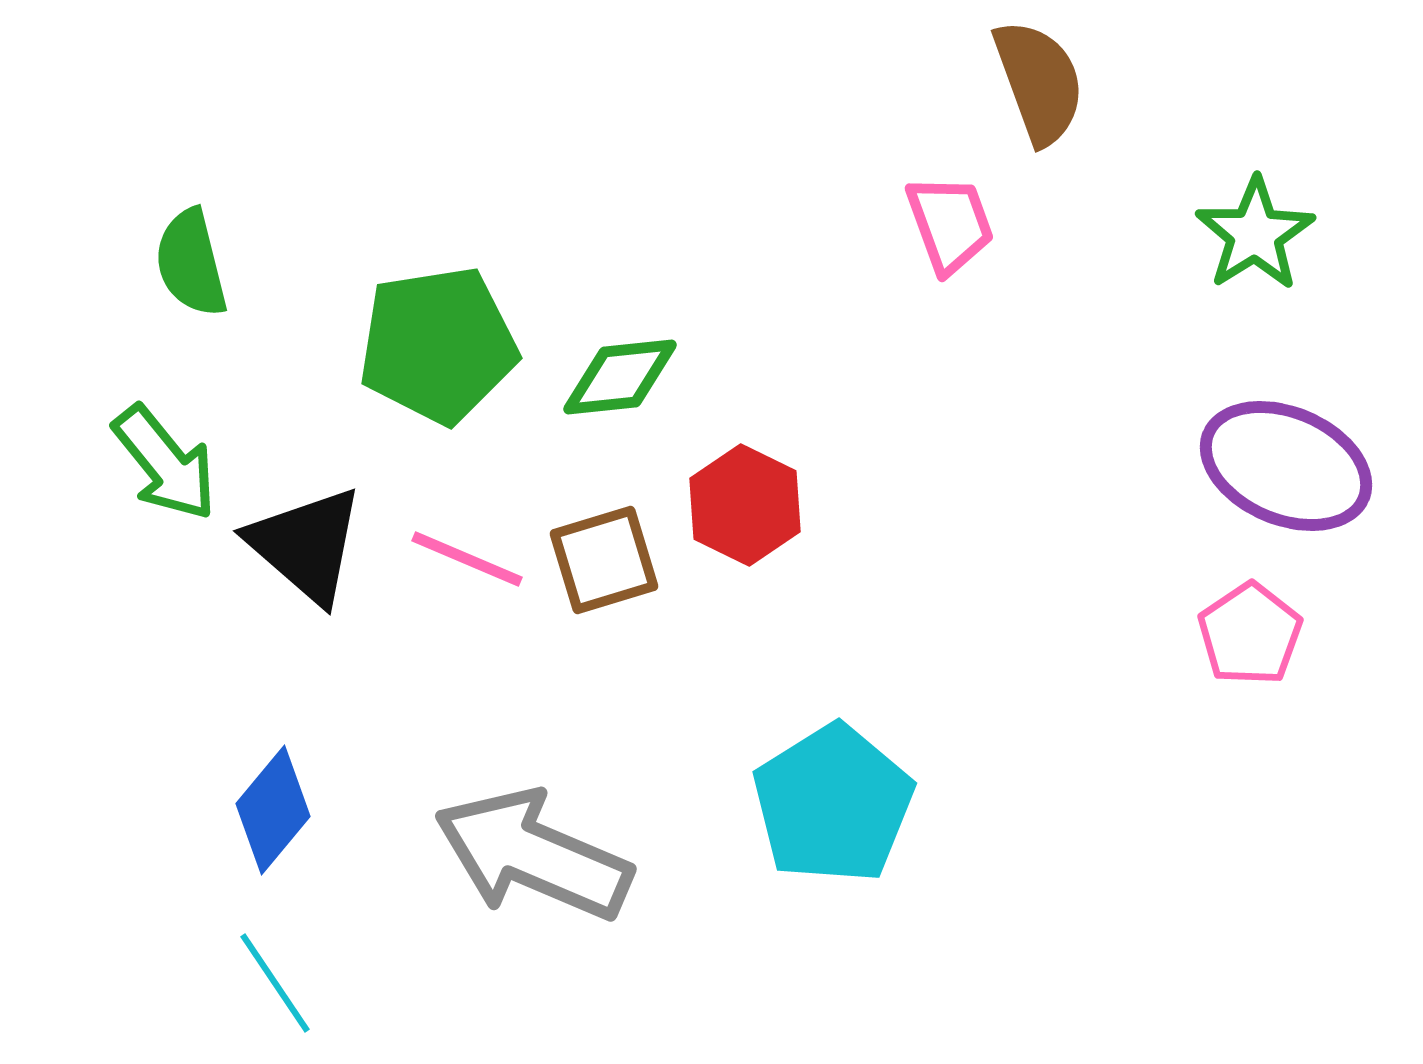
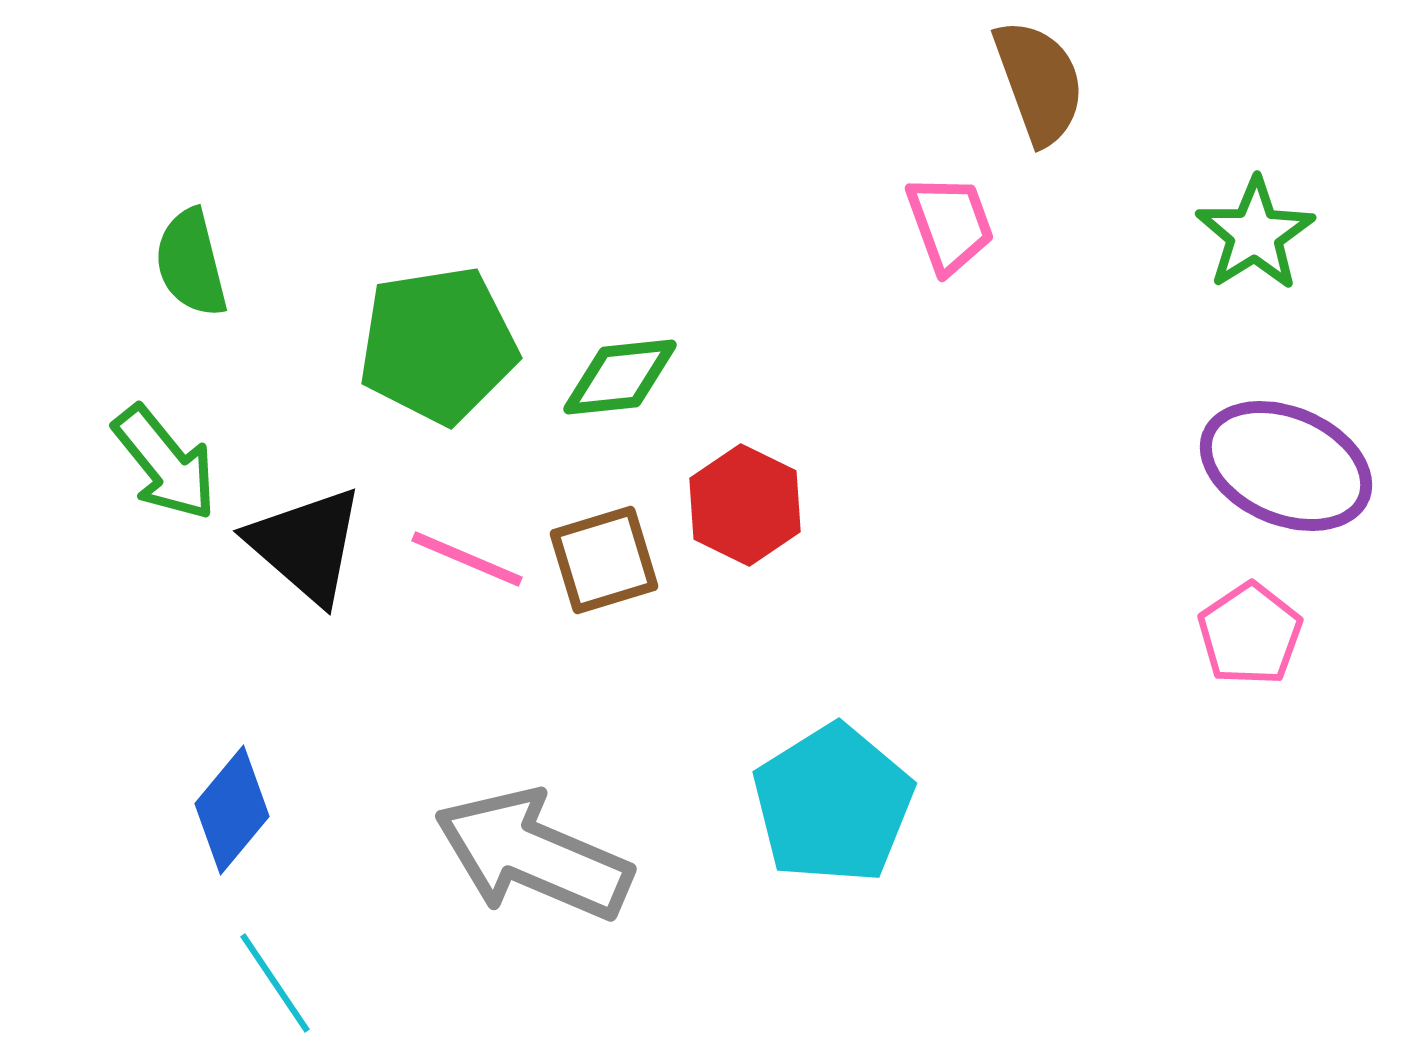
blue diamond: moved 41 px left
